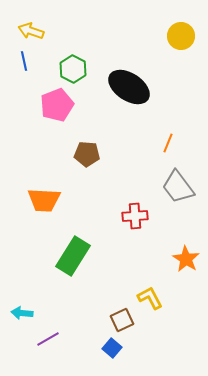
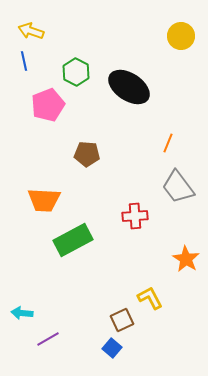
green hexagon: moved 3 px right, 3 px down
pink pentagon: moved 9 px left
green rectangle: moved 16 px up; rotated 30 degrees clockwise
